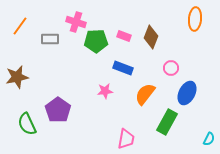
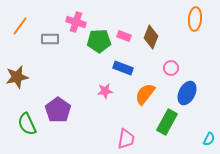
green pentagon: moved 3 px right
